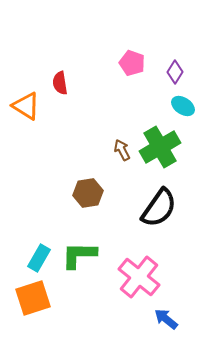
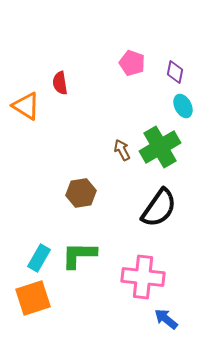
purple diamond: rotated 20 degrees counterclockwise
cyan ellipse: rotated 30 degrees clockwise
brown hexagon: moved 7 px left
pink cross: moved 4 px right; rotated 33 degrees counterclockwise
